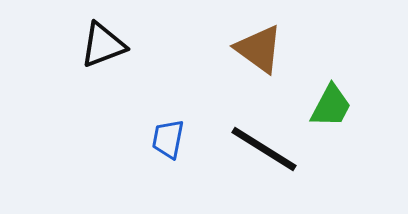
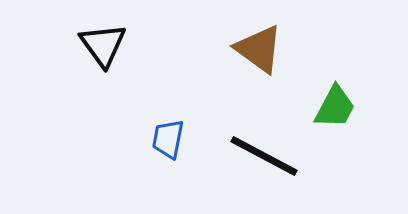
black triangle: rotated 45 degrees counterclockwise
green trapezoid: moved 4 px right, 1 px down
black line: moved 7 px down; rotated 4 degrees counterclockwise
